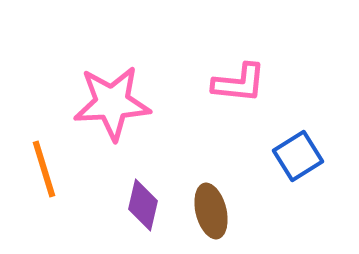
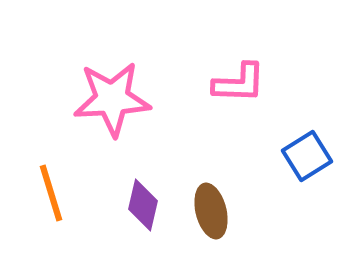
pink L-shape: rotated 4 degrees counterclockwise
pink star: moved 4 px up
blue square: moved 9 px right
orange line: moved 7 px right, 24 px down
